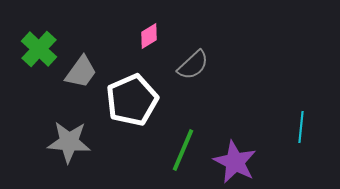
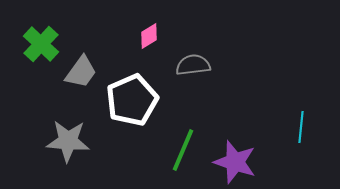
green cross: moved 2 px right, 5 px up
gray semicircle: rotated 144 degrees counterclockwise
gray star: moved 1 px left, 1 px up
purple star: rotated 9 degrees counterclockwise
